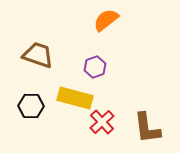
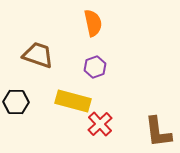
orange semicircle: moved 13 px left, 3 px down; rotated 116 degrees clockwise
yellow rectangle: moved 2 px left, 3 px down
black hexagon: moved 15 px left, 4 px up
red cross: moved 2 px left, 2 px down
brown L-shape: moved 11 px right, 4 px down
